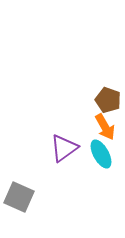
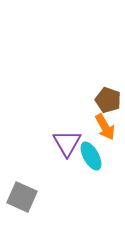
purple triangle: moved 3 px right, 5 px up; rotated 24 degrees counterclockwise
cyan ellipse: moved 10 px left, 2 px down
gray square: moved 3 px right
